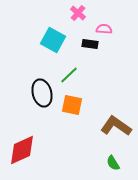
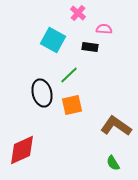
black rectangle: moved 3 px down
orange square: rotated 25 degrees counterclockwise
